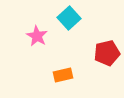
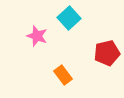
pink star: rotated 10 degrees counterclockwise
orange rectangle: rotated 66 degrees clockwise
